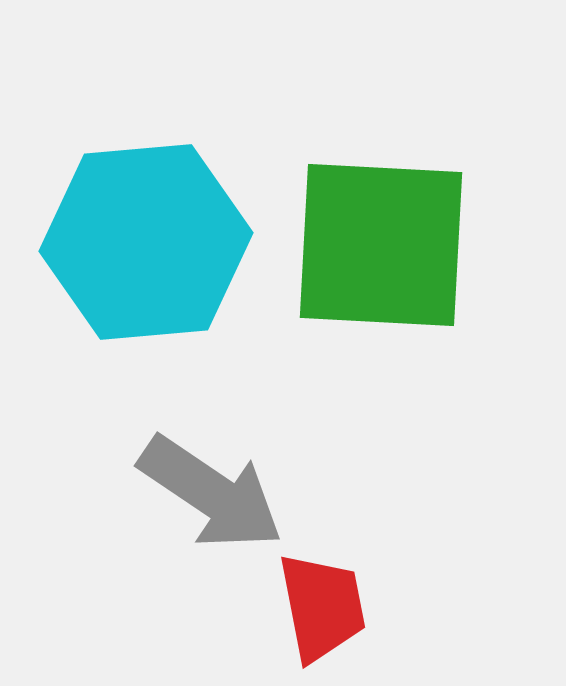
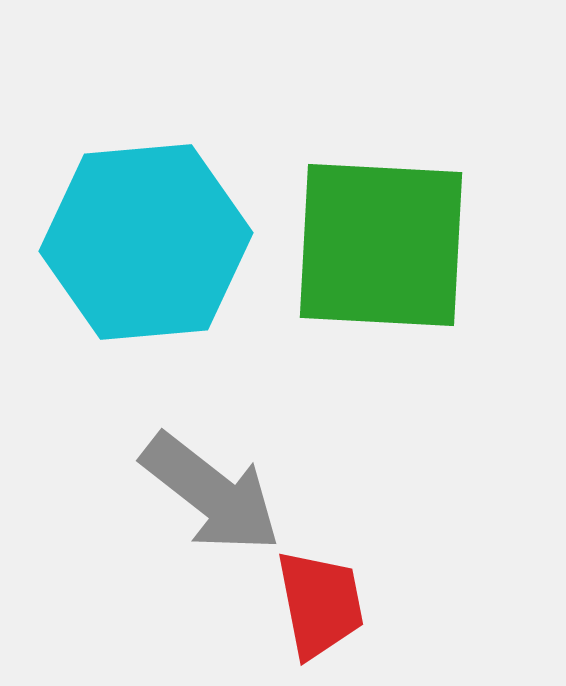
gray arrow: rotated 4 degrees clockwise
red trapezoid: moved 2 px left, 3 px up
